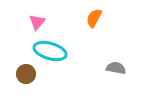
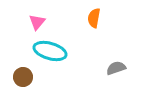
orange semicircle: rotated 18 degrees counterclockwise
gray semicircle: rotated 30 degrees counterclockwise
brown circle: moved 3 px left, 3 px down
